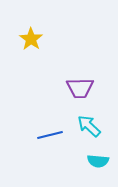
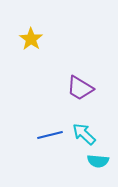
purple trapezoid: rotated 32 degrees clockwise
cyan arrow: moved 5 px left, 8 px down
